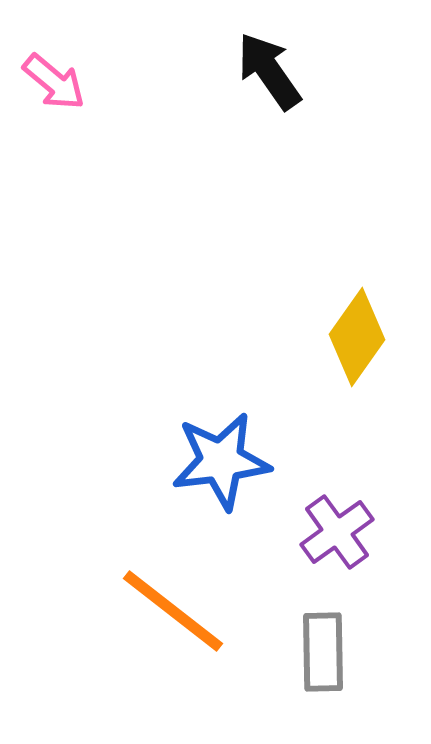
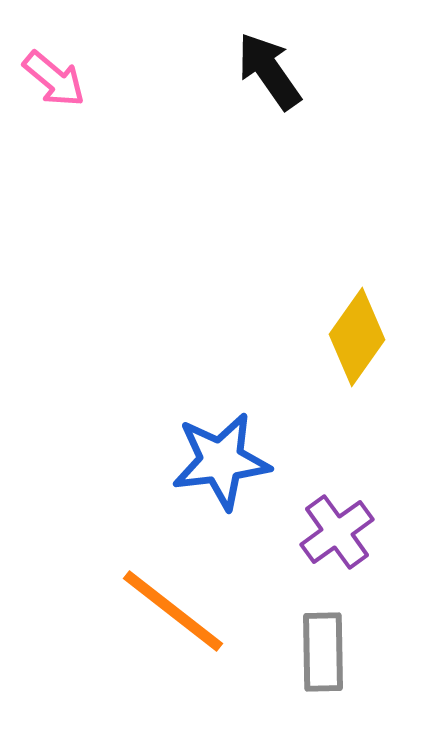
pink arrow: moved 3 px up
